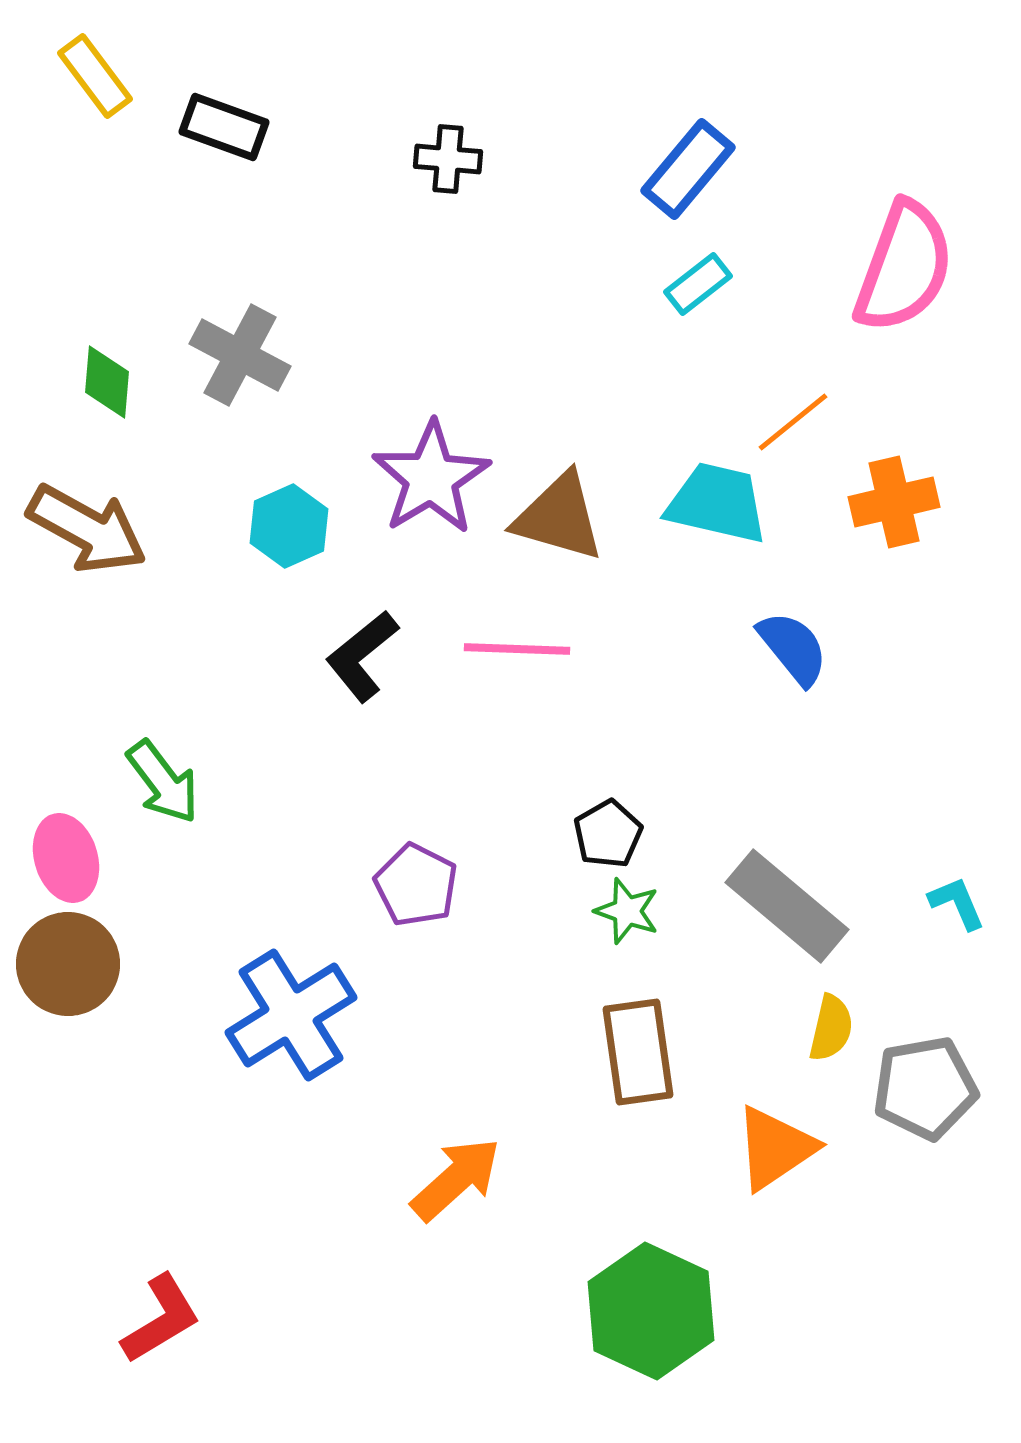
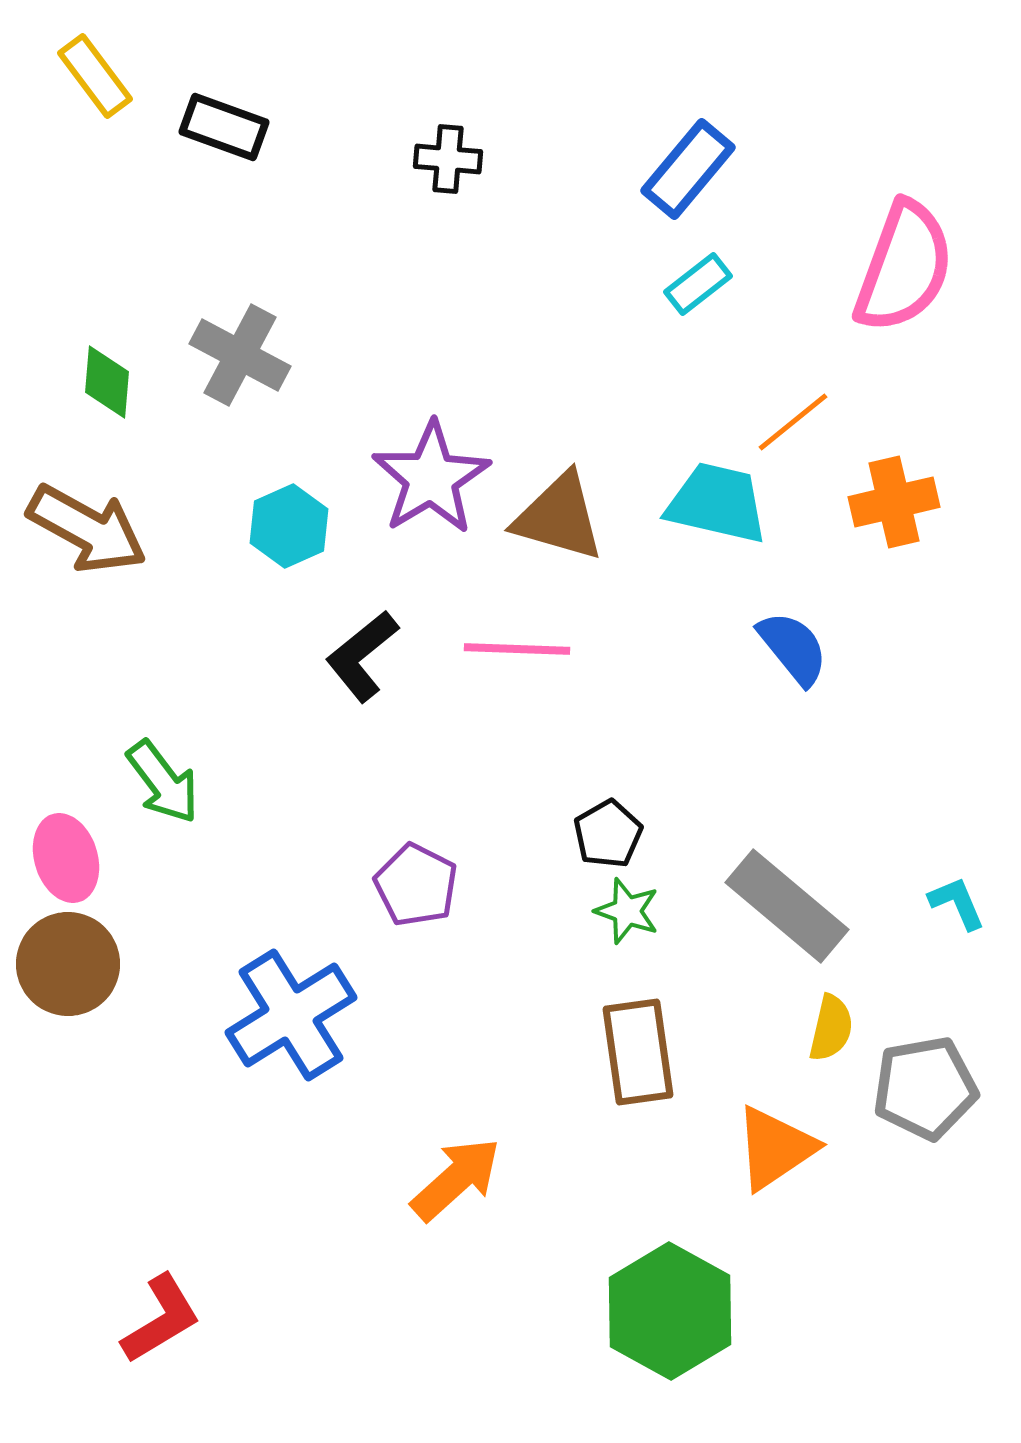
green hexagon: moved 19 px right; rotated 4 degrees clockwise
